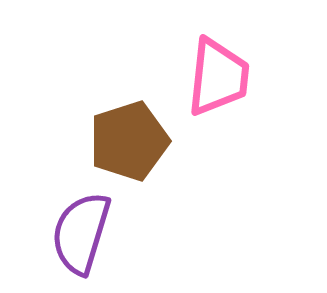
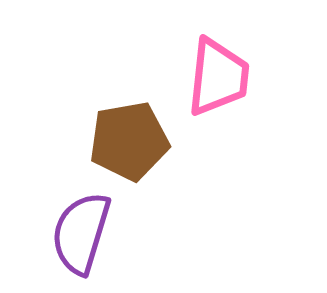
brown pentagon: rotated 8 degrees clockwise
